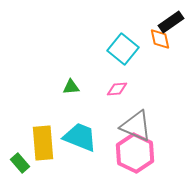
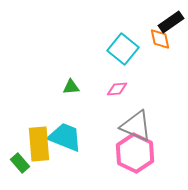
cyan trapezoid: moved 15 px left
yellow rectangle: moved 4 px left, 1 px down
